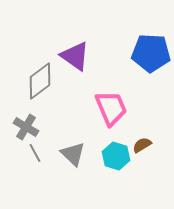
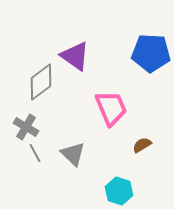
gray diamond: moved 1 px right, 1 px down
cyan hexagon: moved 3 px right, 35 px down
